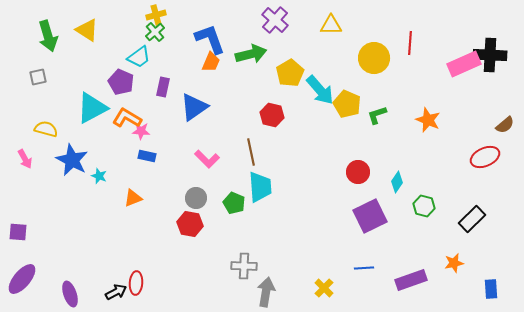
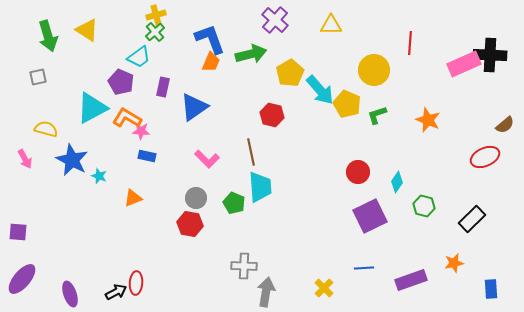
yellow circle at (374, 58): moved 12 px down
